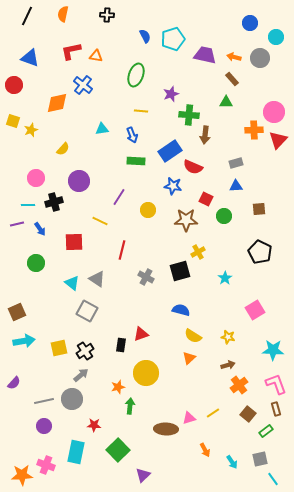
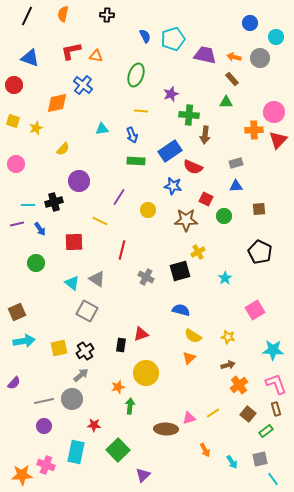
yellow star at (31, 130): moved 5 px right, 2 px up
pink circle at (36, 178): moved 20 px left, 14 px up
